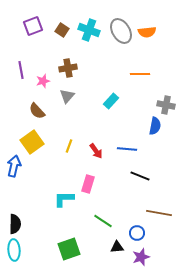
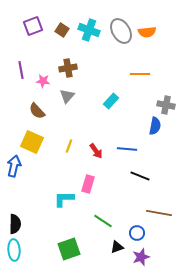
pink star: rotated 24 degrees clockwise
yellow square: rotated 30 degrees counterclockwise
black triangle: rotated 16 degrees counterclockwise
